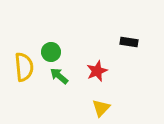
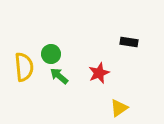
green circle: moved 2 px down
red star: moved 2 px right, 2 px down
yellow triangle: moved 18 px right; rotated 12 degrees clockwise
